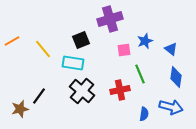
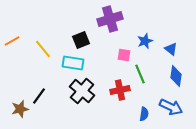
pink square: moved 5 px down; rotated 16 degrees clockwise
blue diamond: moved 1 px up
blue arrow: rotated 10 degrees clockwise
